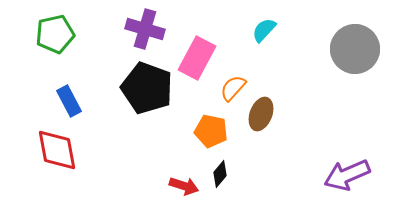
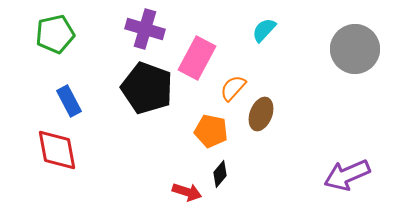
red arrow: moved 3 px right, 6 px down
